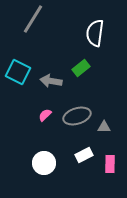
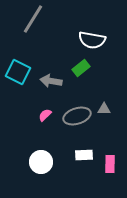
white semicircle: moved 3 px left, 7 px down; rotated 88 degrees counterclockwise
gray triangle: moved 18 px up
white rectangle: rotated 24 degrees clockwise
white circle: moved 3 px left, 1 px up
